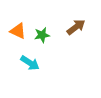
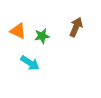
brown arrow: rotated 30 degrees counterclockwise
green star: moved 1 px down
